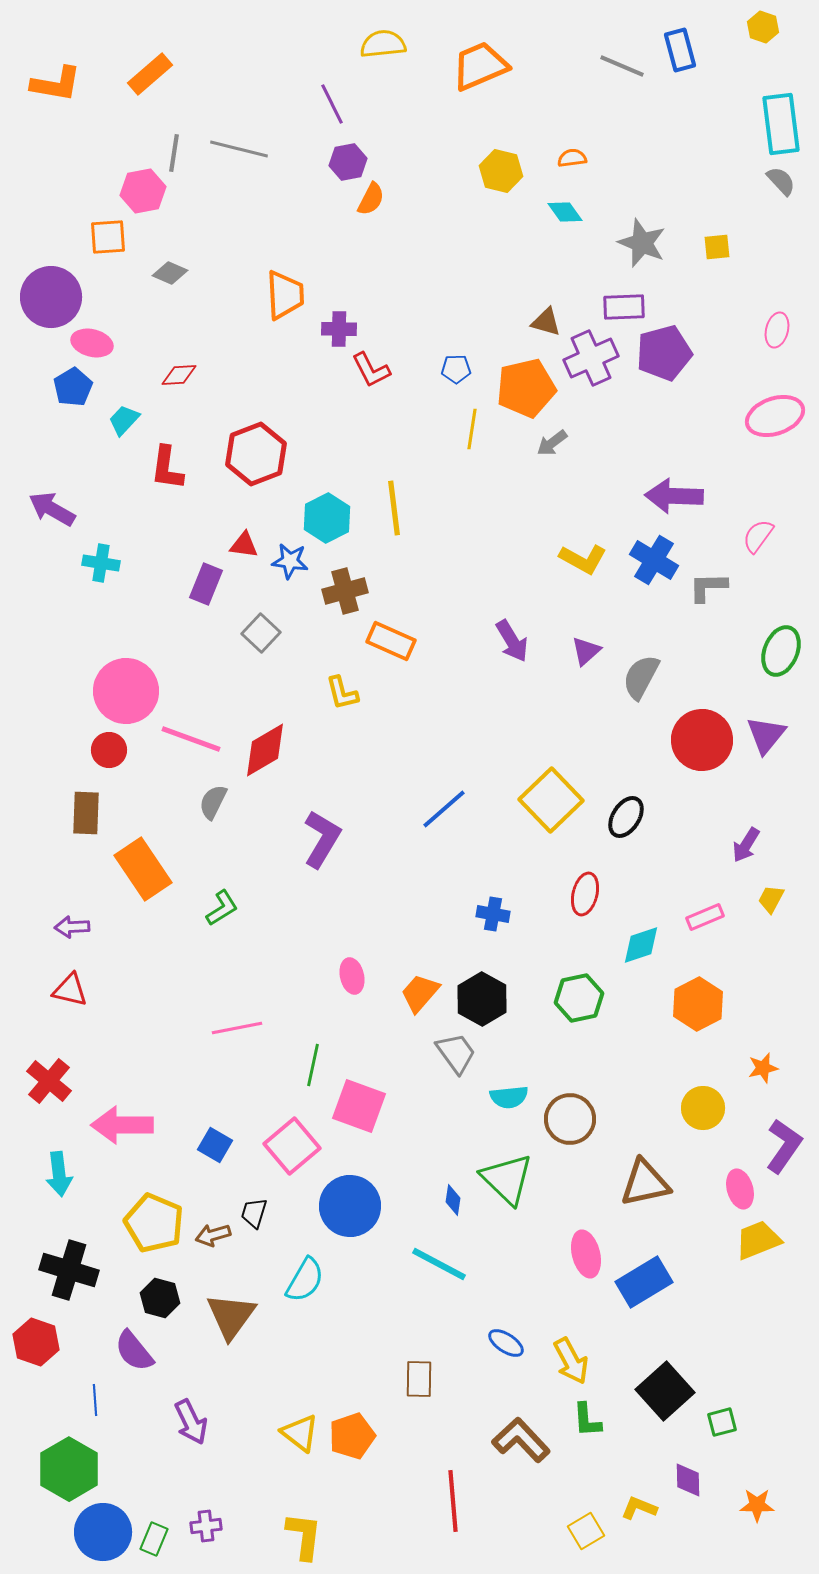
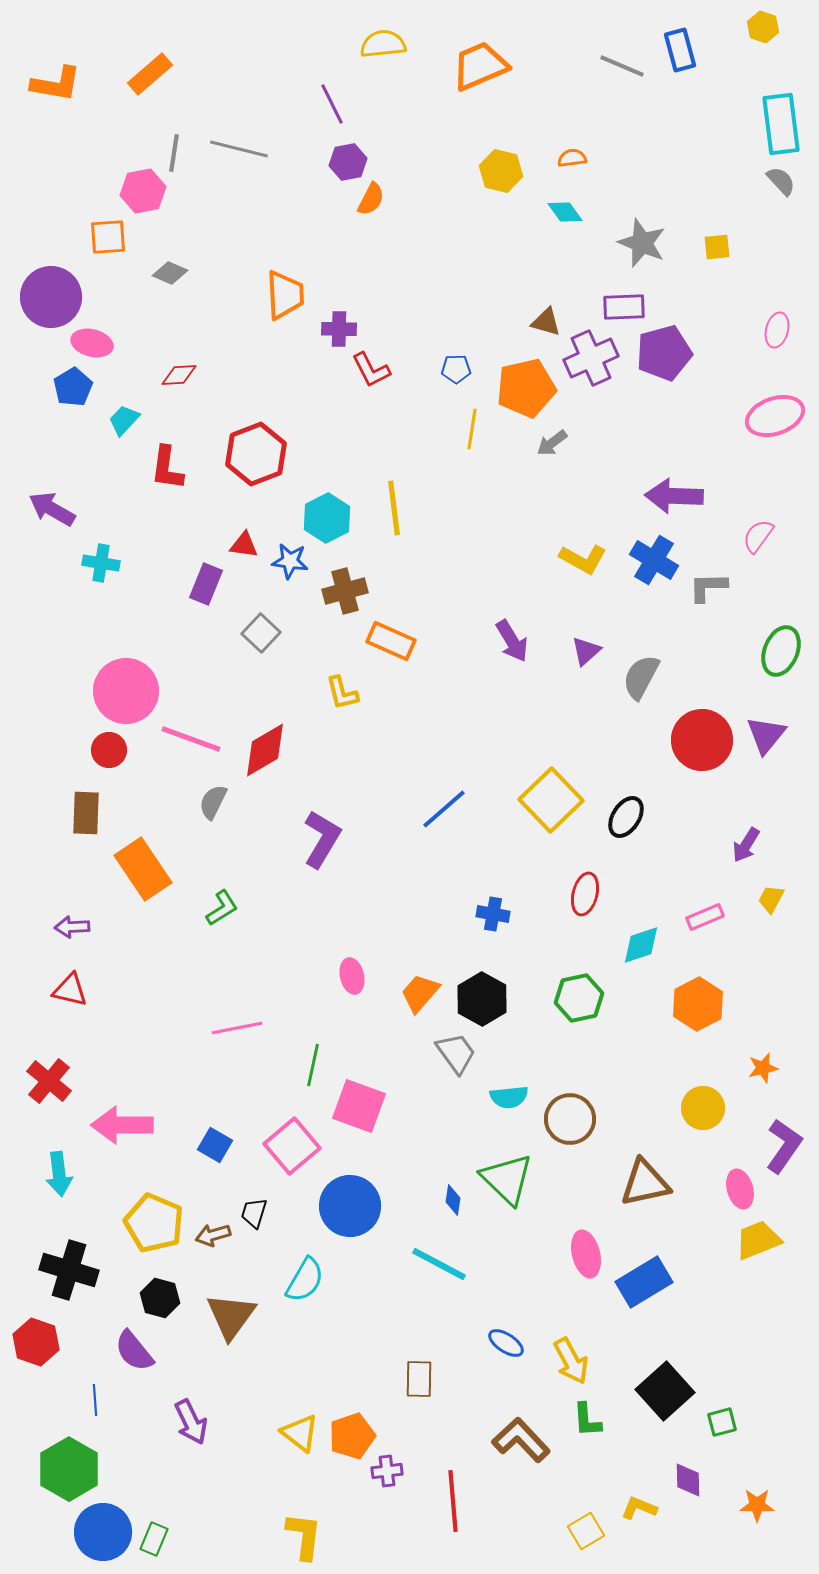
purple cross at (206, 1526): moved 181 px right, 55 px up
